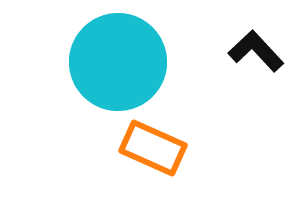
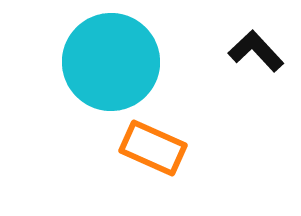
cyan circle: moved 7 px left
